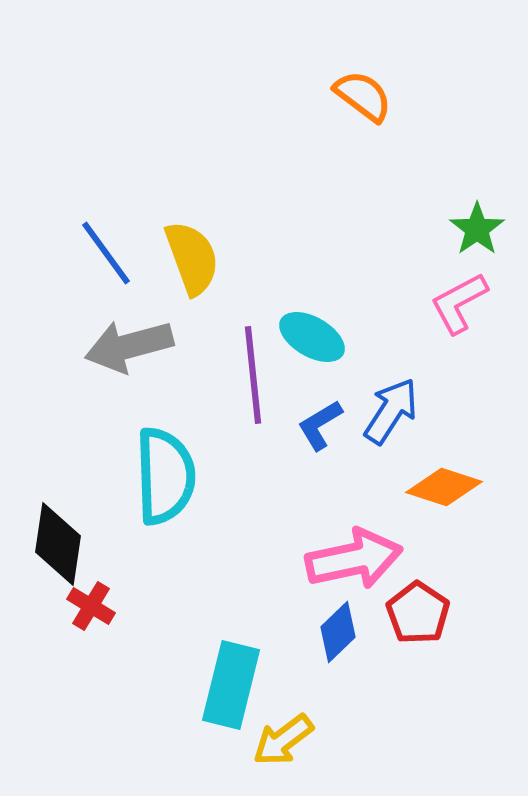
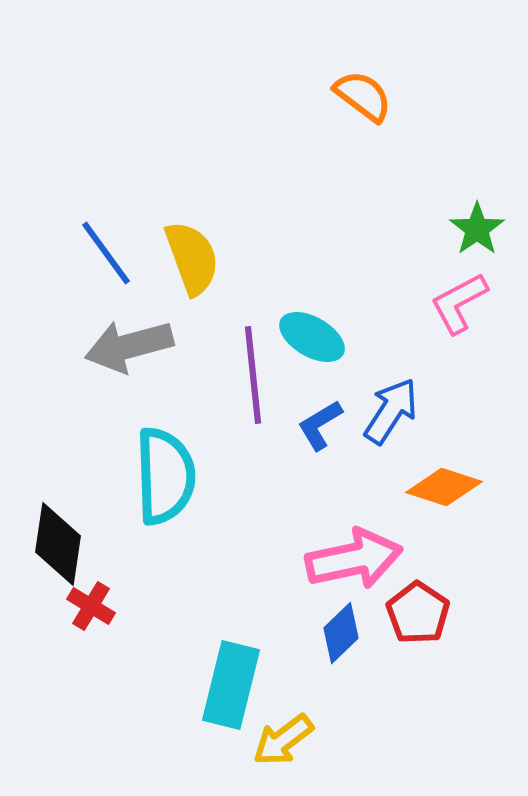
blue diamond: moved 3 px right, 1 px down
